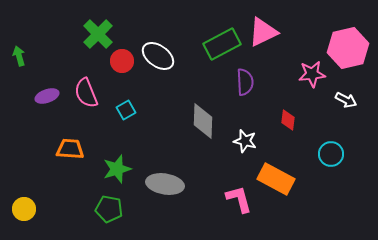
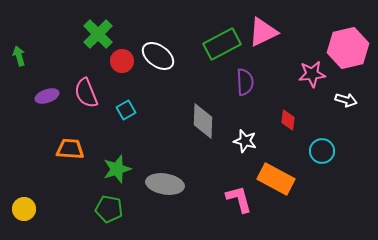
white arrow: rotated 10 degrees counterclockwise
cyan circle: moved 9 px left, 3 px up
